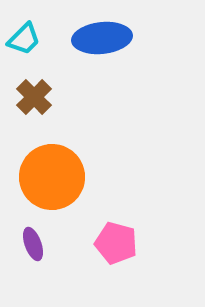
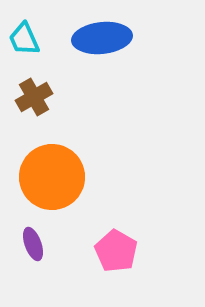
cyan trapezoid: rotated 111 degrees clockwise
brown cross: rotated 15 degrees clockwise
pink pentagon: moved 8 px down; rotated 15 degrees clockwise
